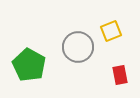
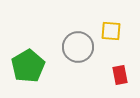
yellow square: rotated 25 degrees clockwise
green pentagon: moved 1 px left, 1 px down; rotated 12 degrees clockwise
